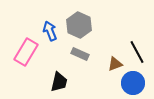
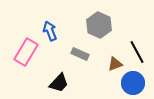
gray hexagon: moved 20 px right
black trapezoid: moved 1 px down; rotated 30 degrees clockwise
